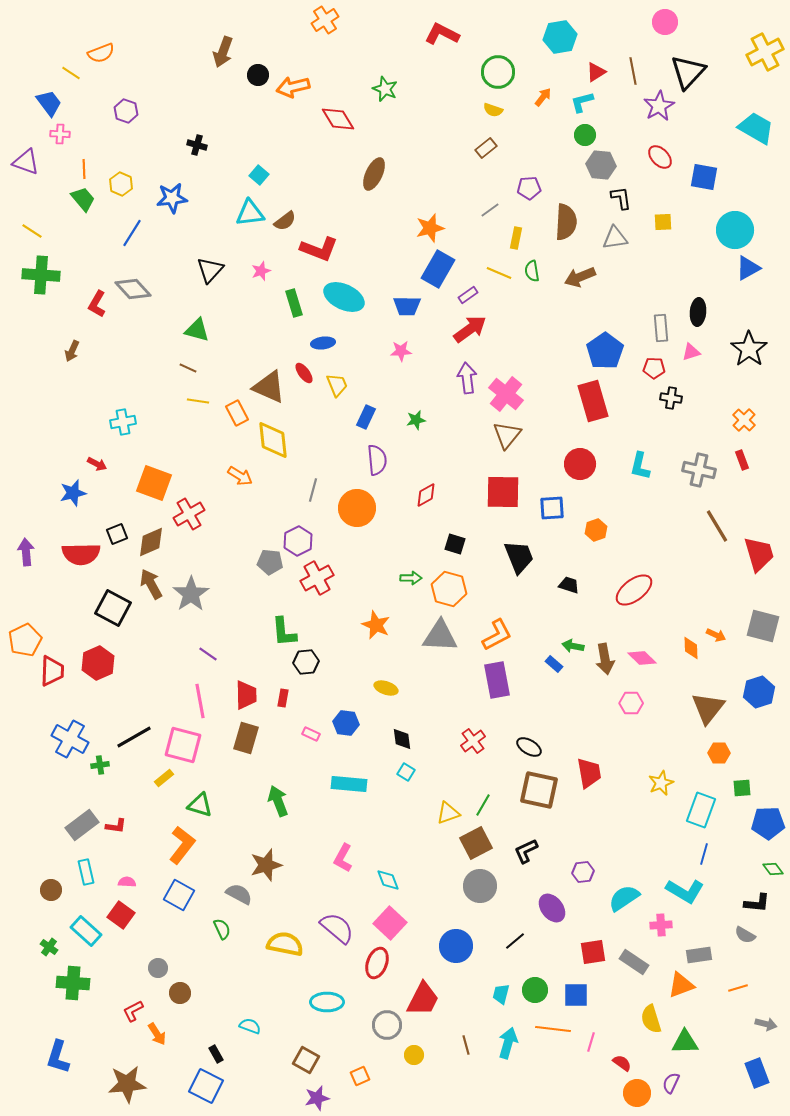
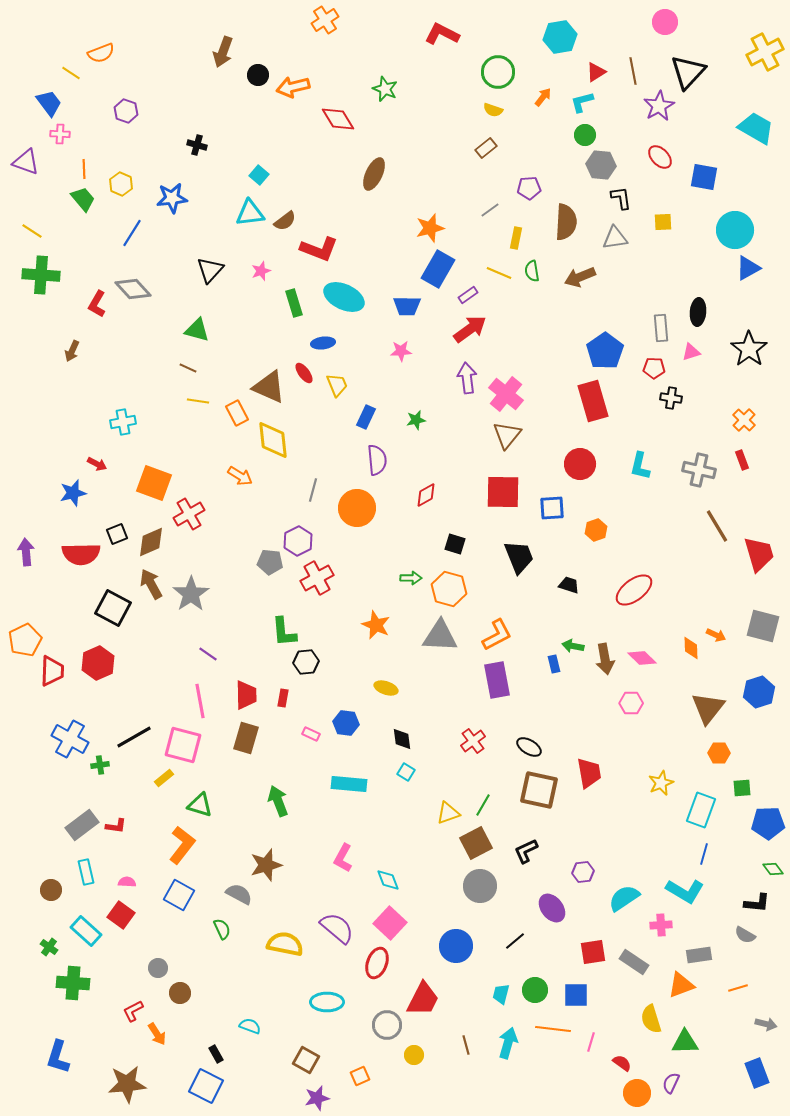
blue rectangle at (554, 664): rotated 36 degrees clockwise
